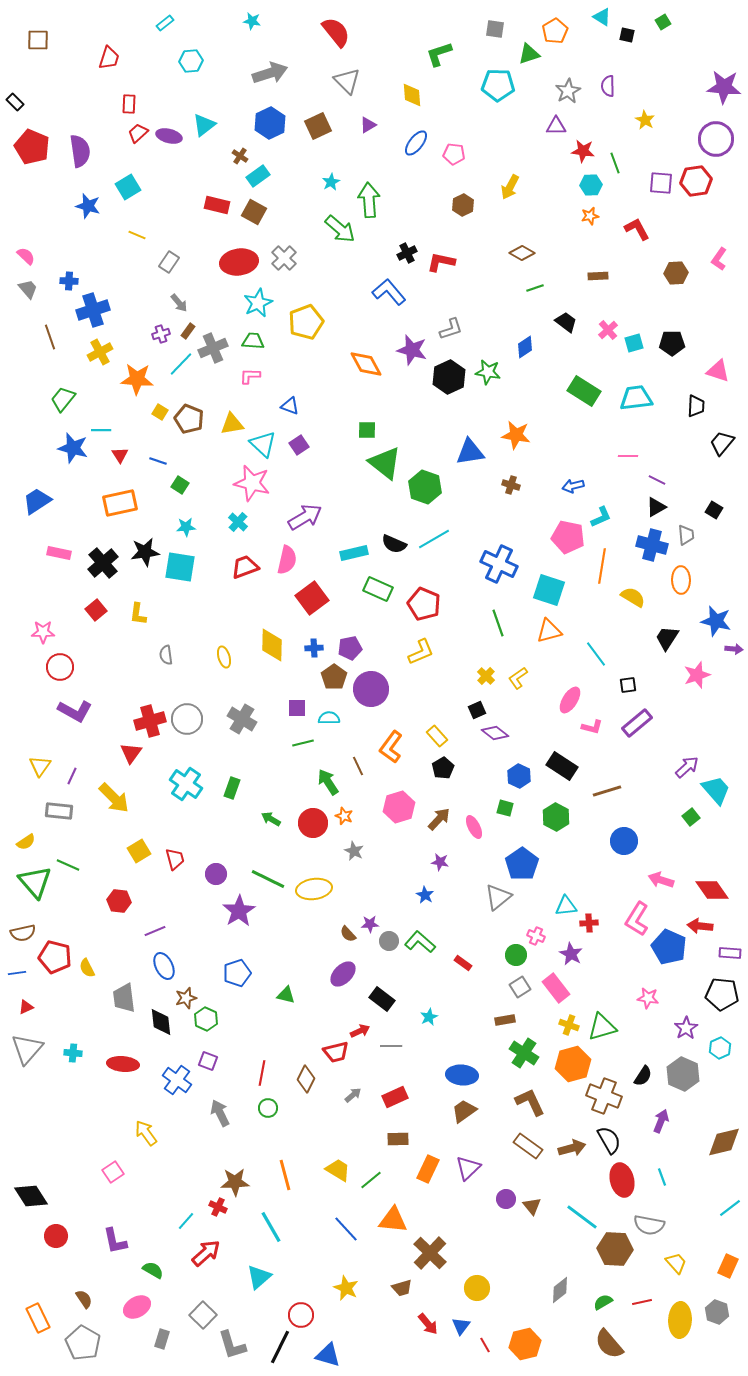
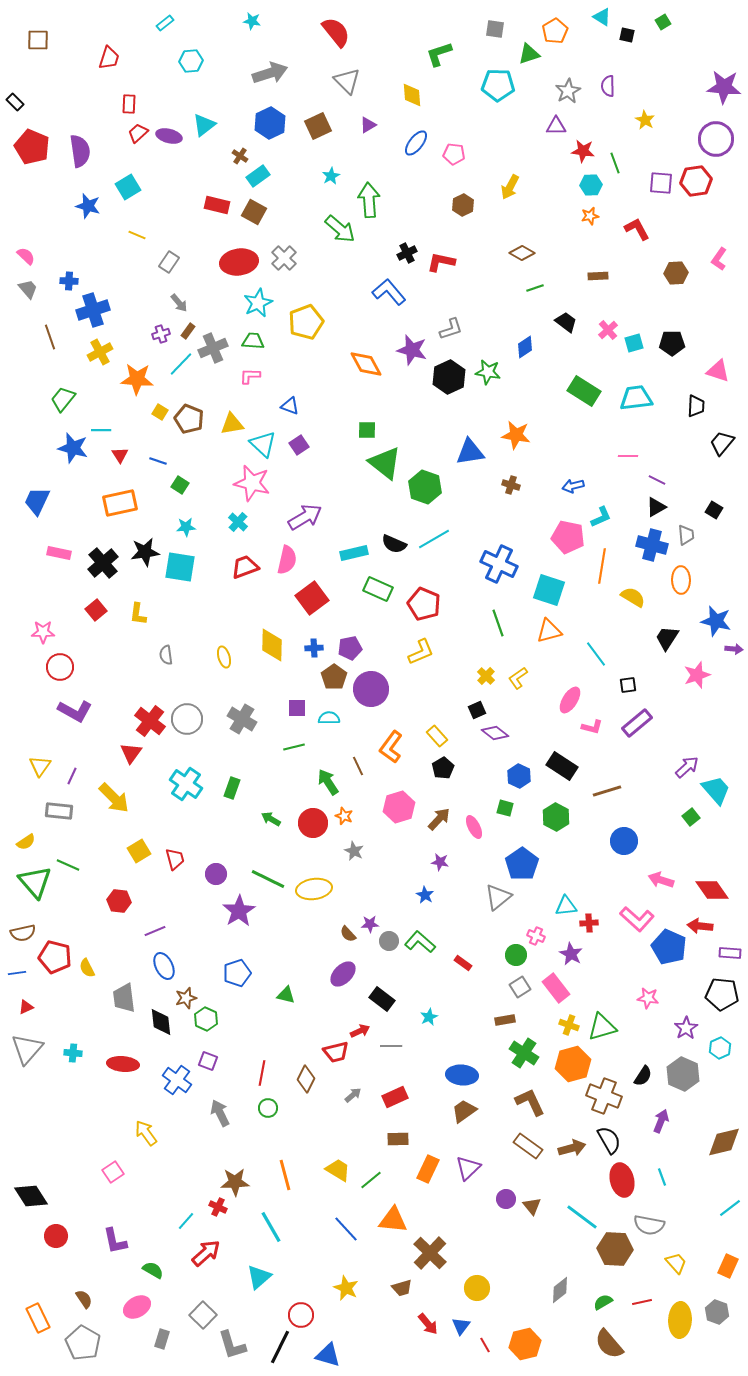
cyan star at (331, 182): moved 6 px up
blue trapezoid at (37, 501): rotated 32 degrees counterclockwise
red cross at (150, 721): rotated 36 degrees counterclockwise
green line at (303, 743): moved 9 px left, 4 px down
pink L-shape at (637, 919): rotated 80 degrees counterclockwise
